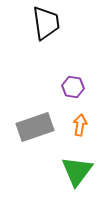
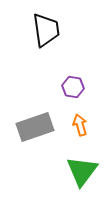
black trapezoid: moved 7 px down
orange arrow: rotated 25 degrees counterclockwise
green triangle: moved 5 px right
